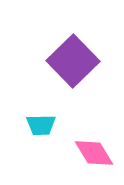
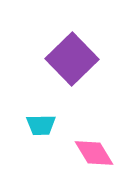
purple square: moved 1 px left, 2 px up
